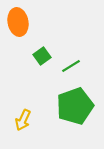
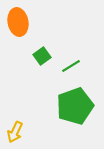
yellow arrow: moved 8 px left, 12 px down
